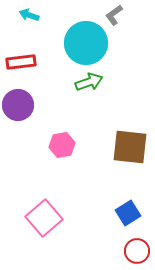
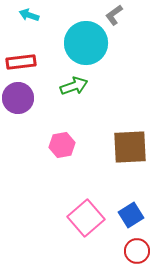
green arrow: moved 15 px left, 4 px down
purple circle: moved 7 px up
brown square: rotated 9 degrees counterclockwise
blue square: moved 3 px right, 2 px down
pink square: moved 42 px right
